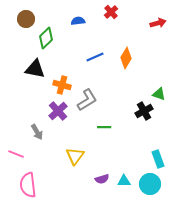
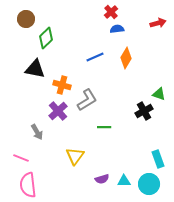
blue semicircle: moved 39 px right, 8 px down
pink line: moved 5 px right, 4 px down
cyan circle: moved 1 px left
